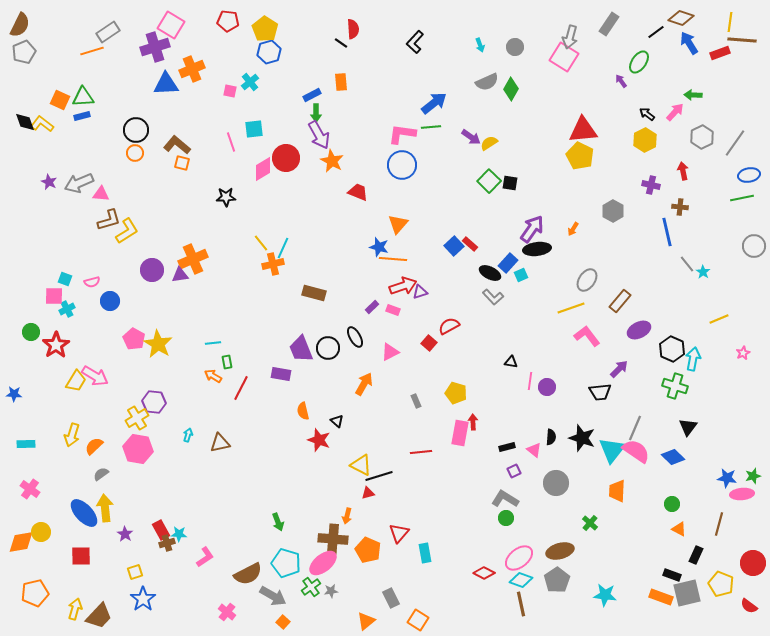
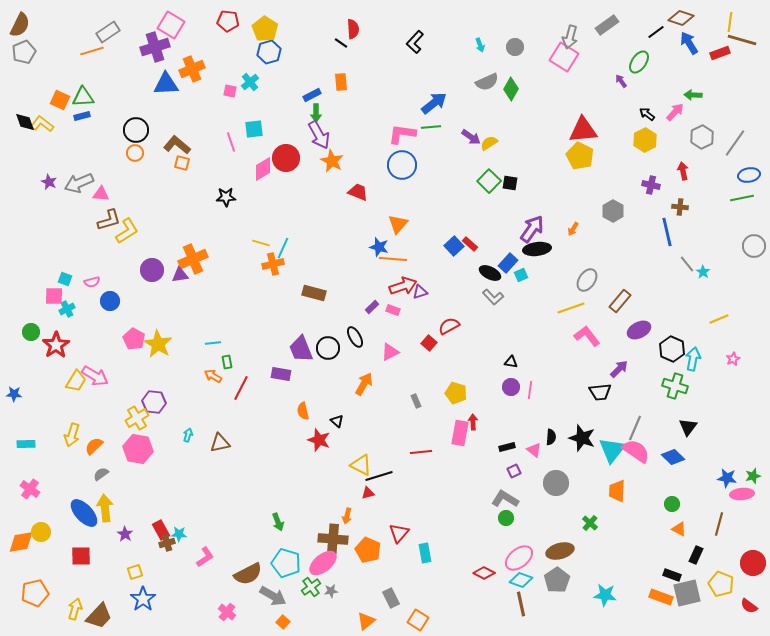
gray rectangle at (609, 24): moved 2 px left, 1 px down; rotated 20 degrees clockwise
brown line at (742, 40): rotated 12 degrees clockwise
yellow line at (261, 243): rotated 36 degrees counterclockwise
pink star at (743, 353): moved 10 px left, 6 px down
pink line at (530, 381): moved 9 px down
purple circle at (547, 387): moved 36 px left
